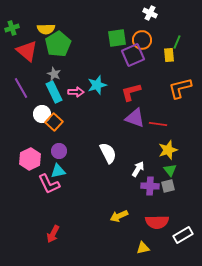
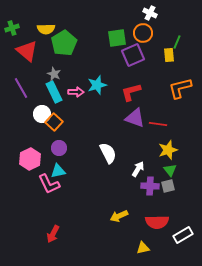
orange circle: moved 1 px right, 7 px up
green pentagon: moved 6 px right, 1 px up
purple circle: moved 3 px up
